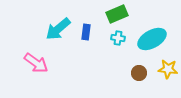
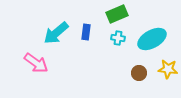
cyan arrow: moved 2 px left, 4 px down
